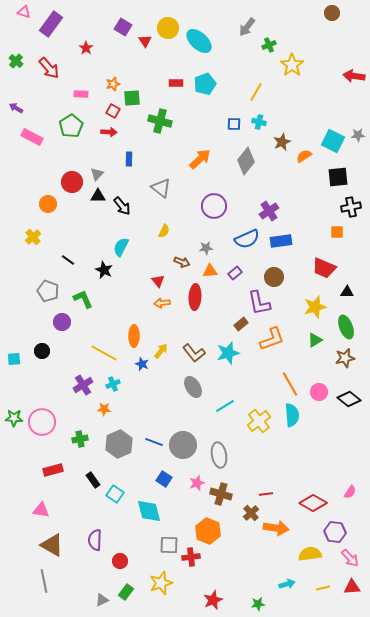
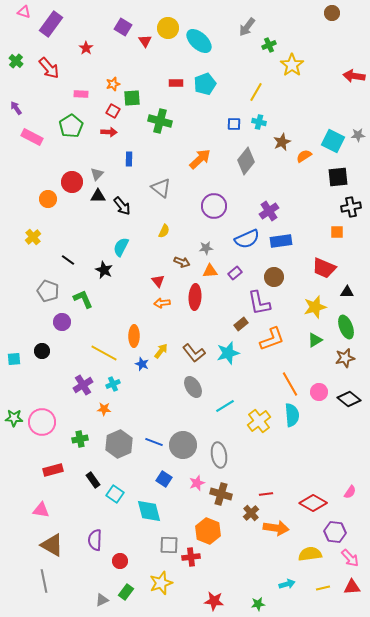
purple arrow at (16, 108): rotated 24 degrees clockwise
orange circle at (48, 204): moved 5 px up
red star at (213, 600): moved 1 px right, 1 px down; rotated 30 degrees clockwise
